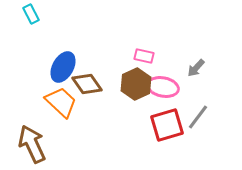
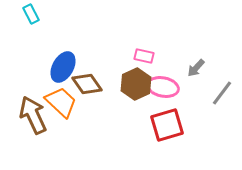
gray line: moved 24 px right, 24 px up
brown arrow: moved 1 px right, 29 px up
